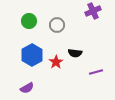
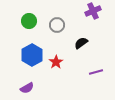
black semicircle: moved 6 px right, 10 px up; rotated 136 degrees clockwise
